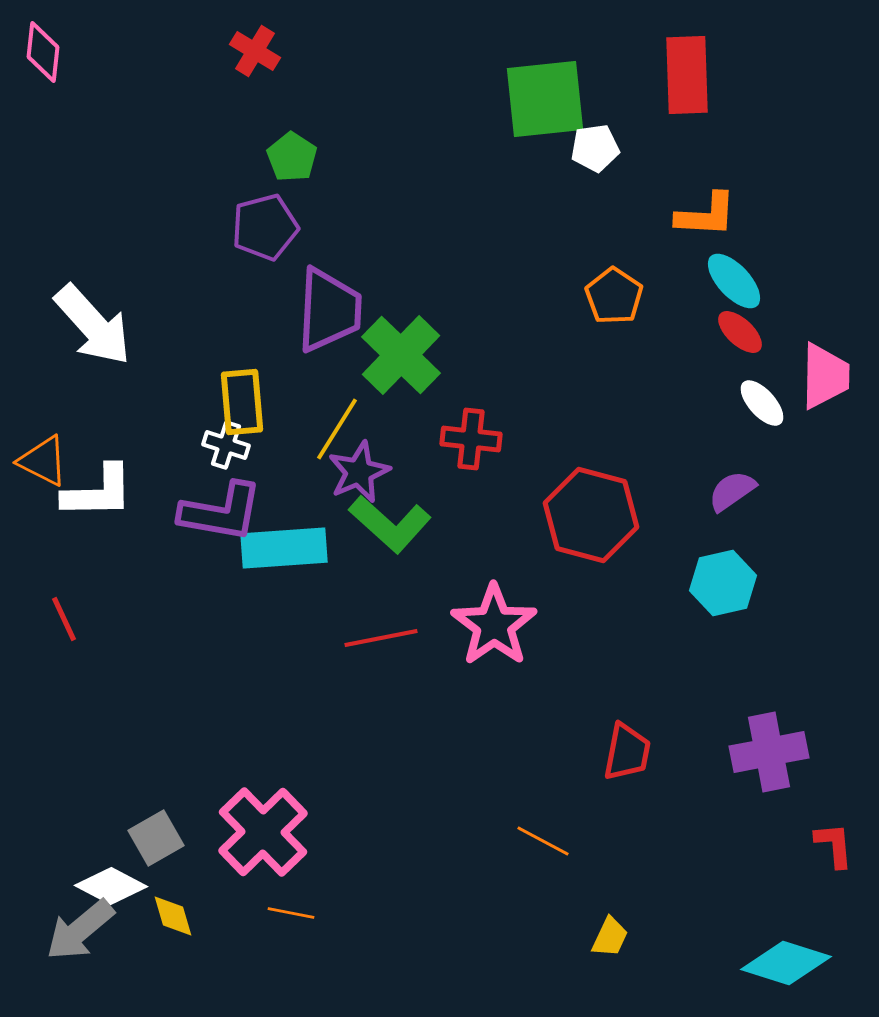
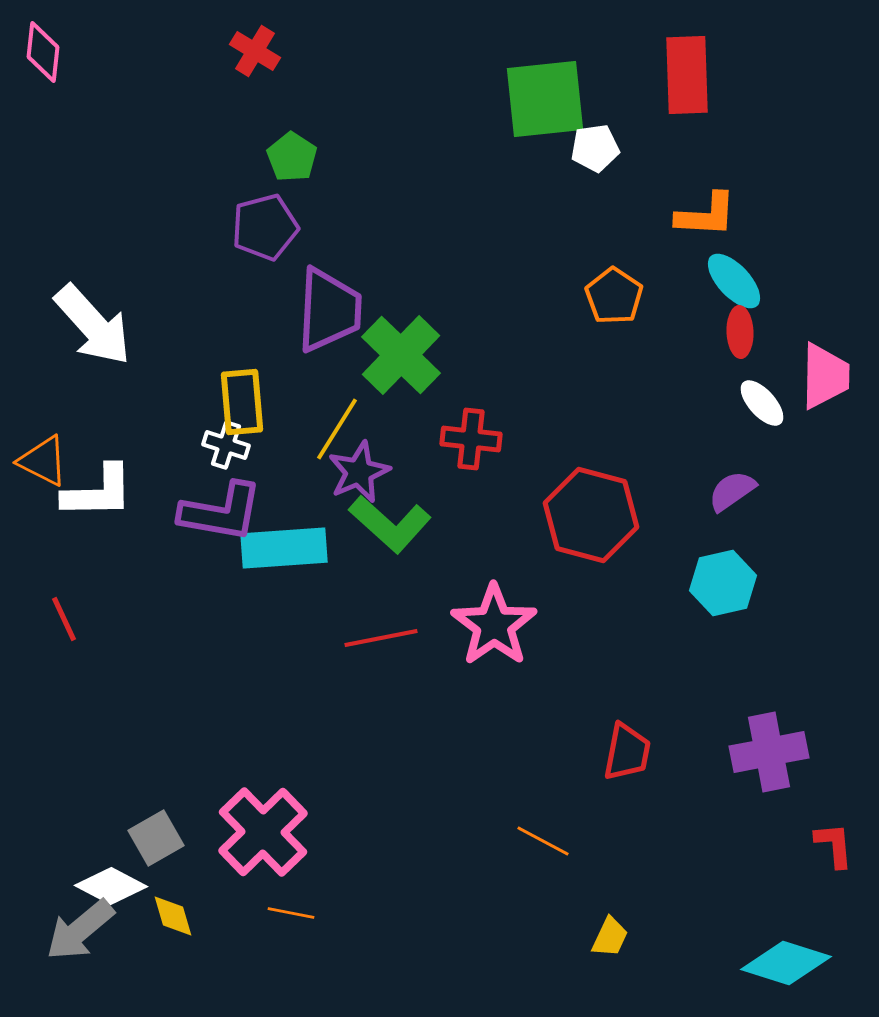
red ellipse at (740, 332): rotated 45 degrees clockwise
